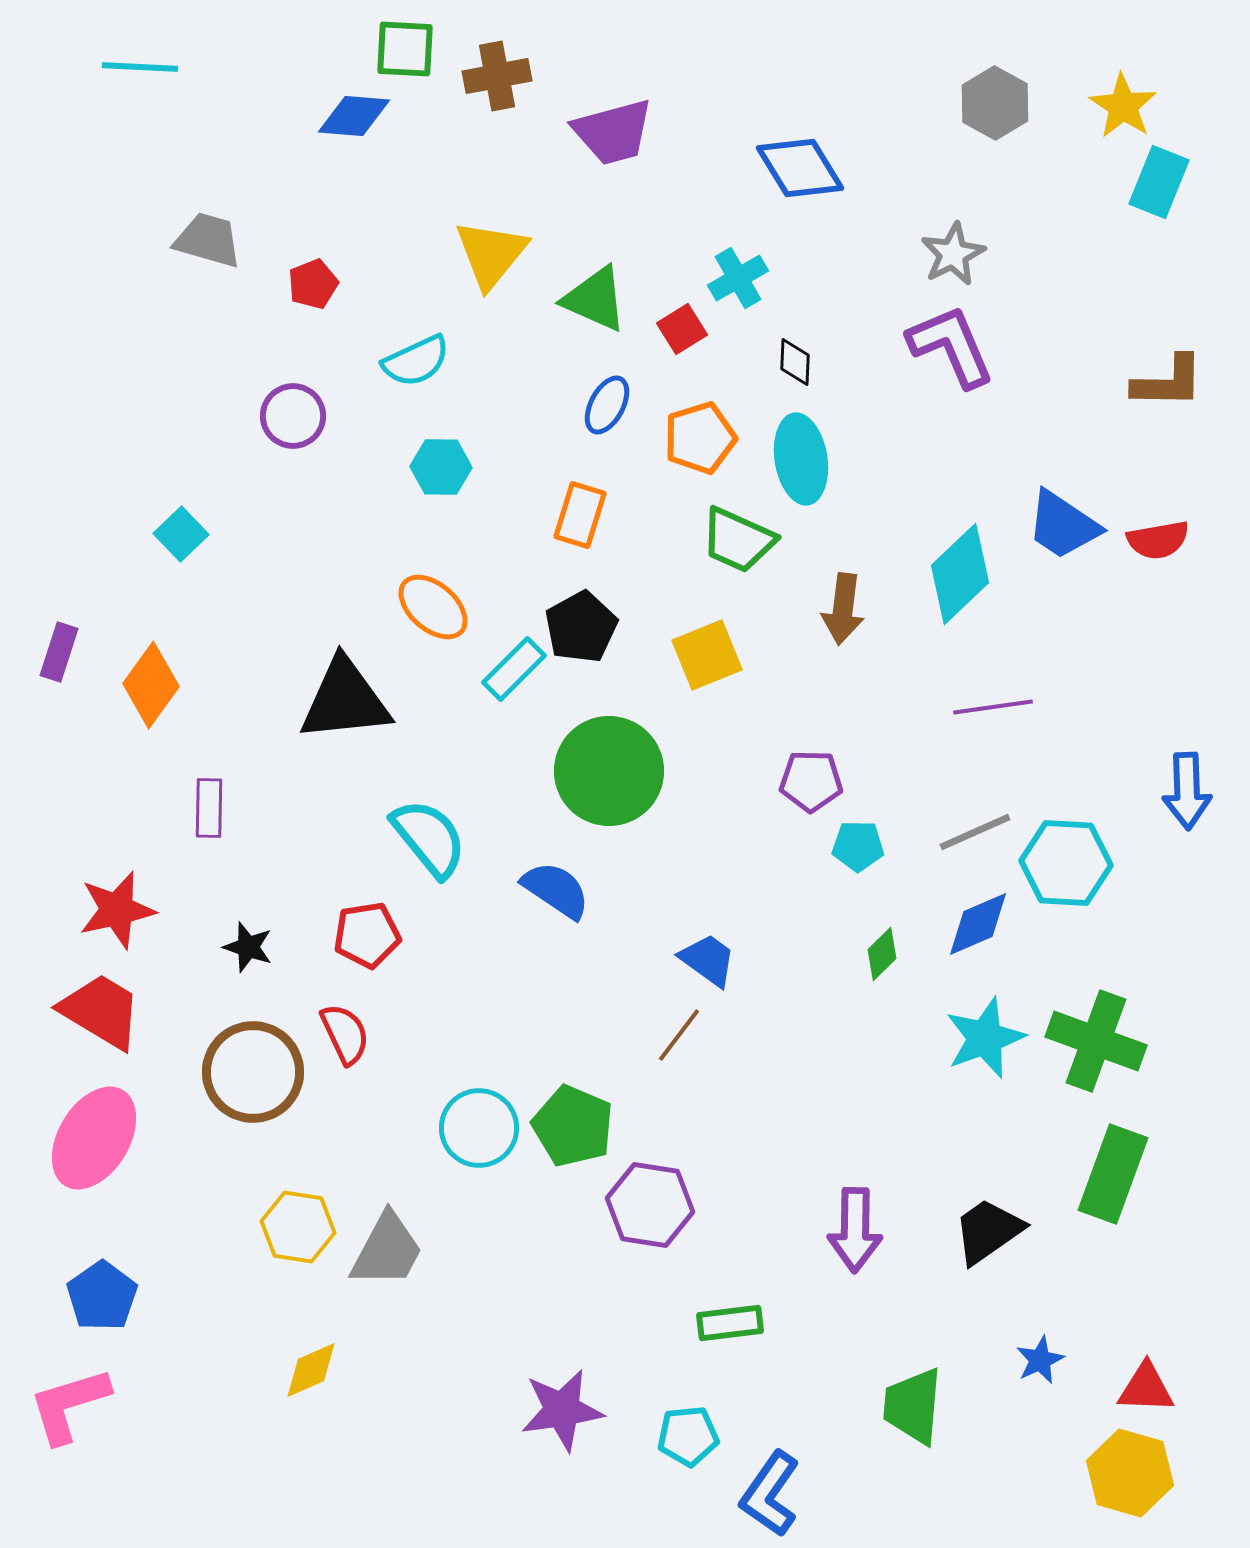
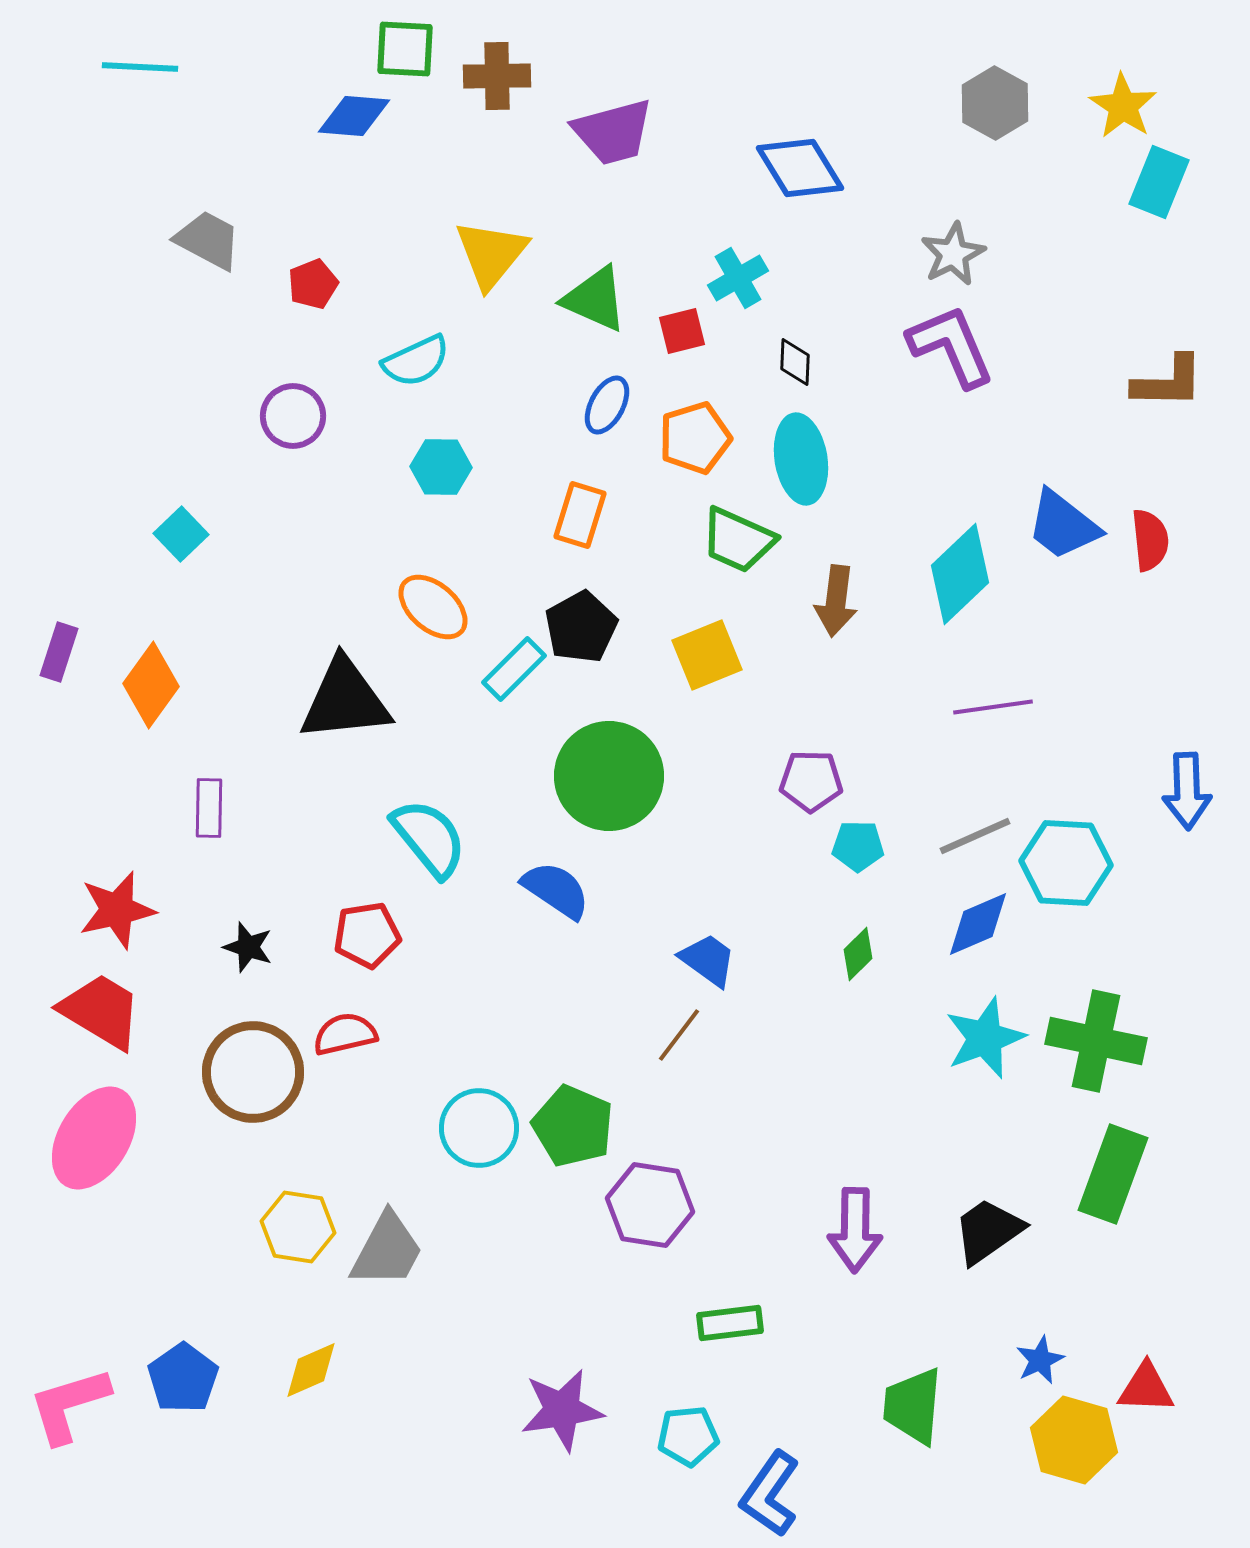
brown cross at (497, 76): rotated 10 degrees clockwise
gray trapezoid at (208, 240): rotated 12 degrees clockwise
red square at (682, 329): moved 2 px down; rotated 18 degrees clockwise
orange pentagon at (700, 438): moved 5 px left
blue trapezoid at (1063, 525): rotated 4 degrees clockwise
red semicircle at (1158, 540): moved 8 px left; rotated 86 degrees counterclockwise
brown arrow at (843, 609): moved 7 px left, 8 px up
green circle at (609, 771): moved 5 px down
gray line at (975, 832): moved 4 px down
green diamond at (882, 954): moved 24 px left
red semicircle at (345, 1034): rotated 78 degrees counterclockwise
green cross at (1096, 1041): rotated 8 degrees counterclockwise
blue pentagon at (102, 1296): moved 81 px right, 82 px down
yellow hexagon at (1130, 1473): moved 56 px left, 33 px up
